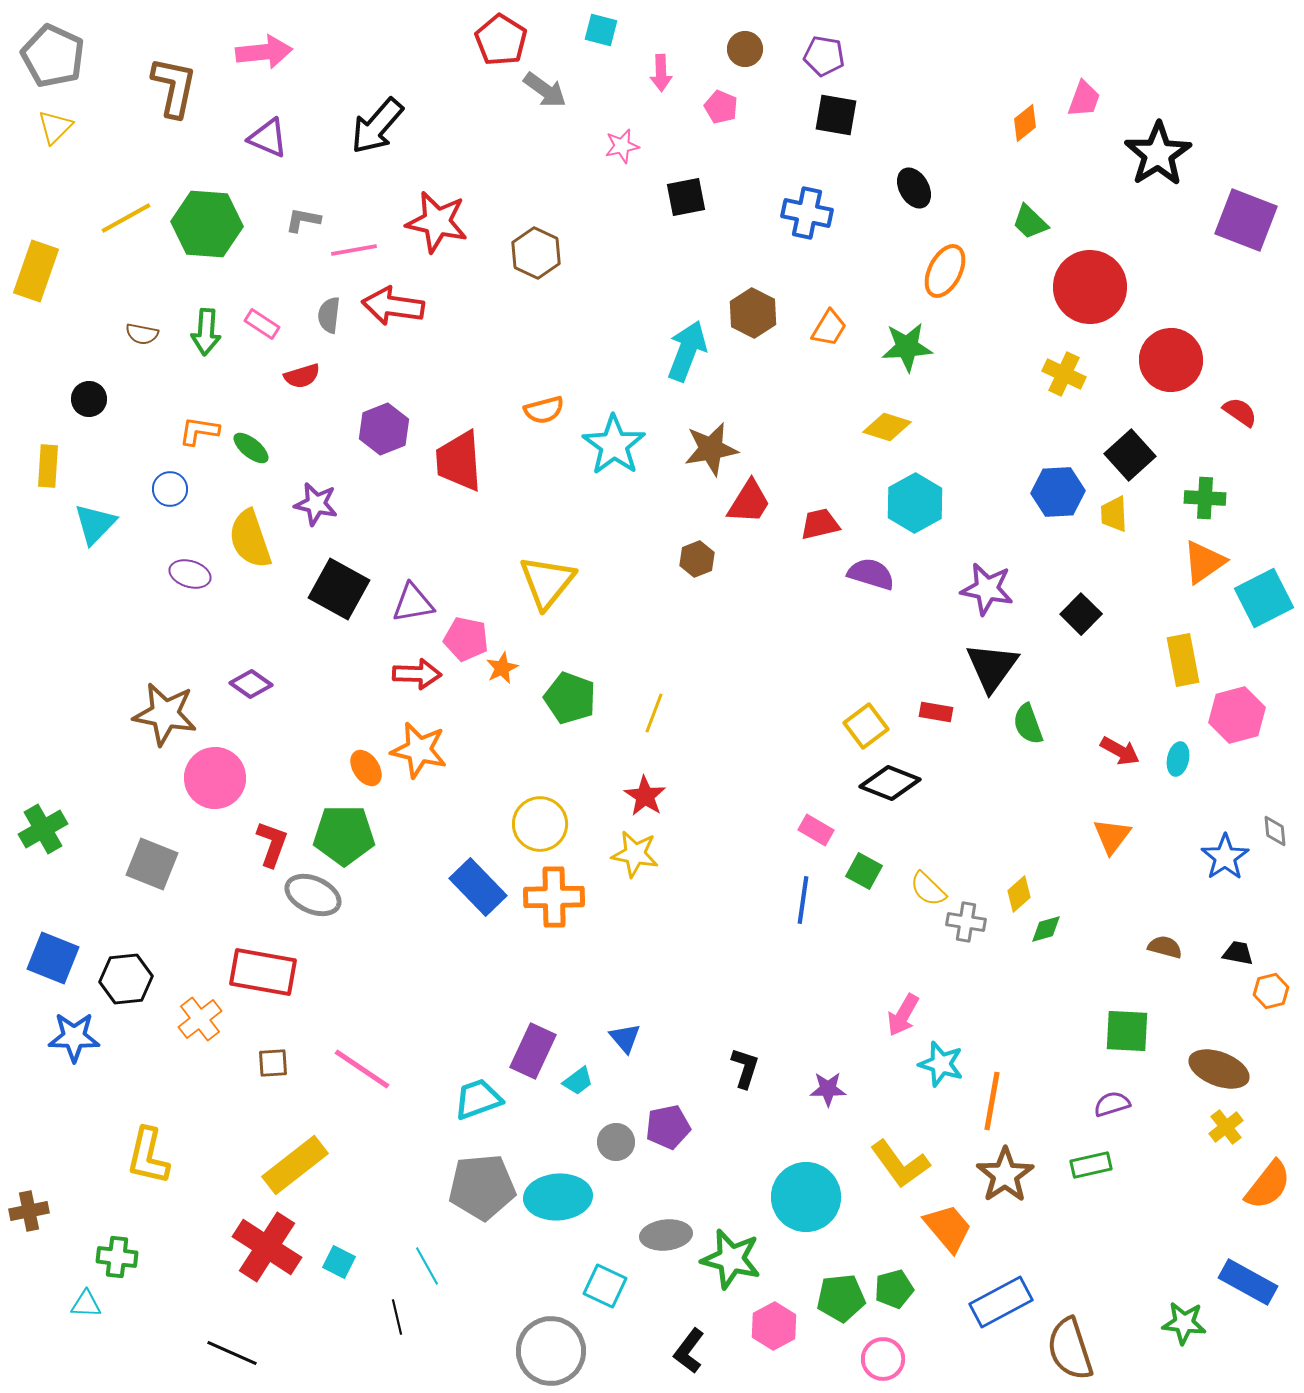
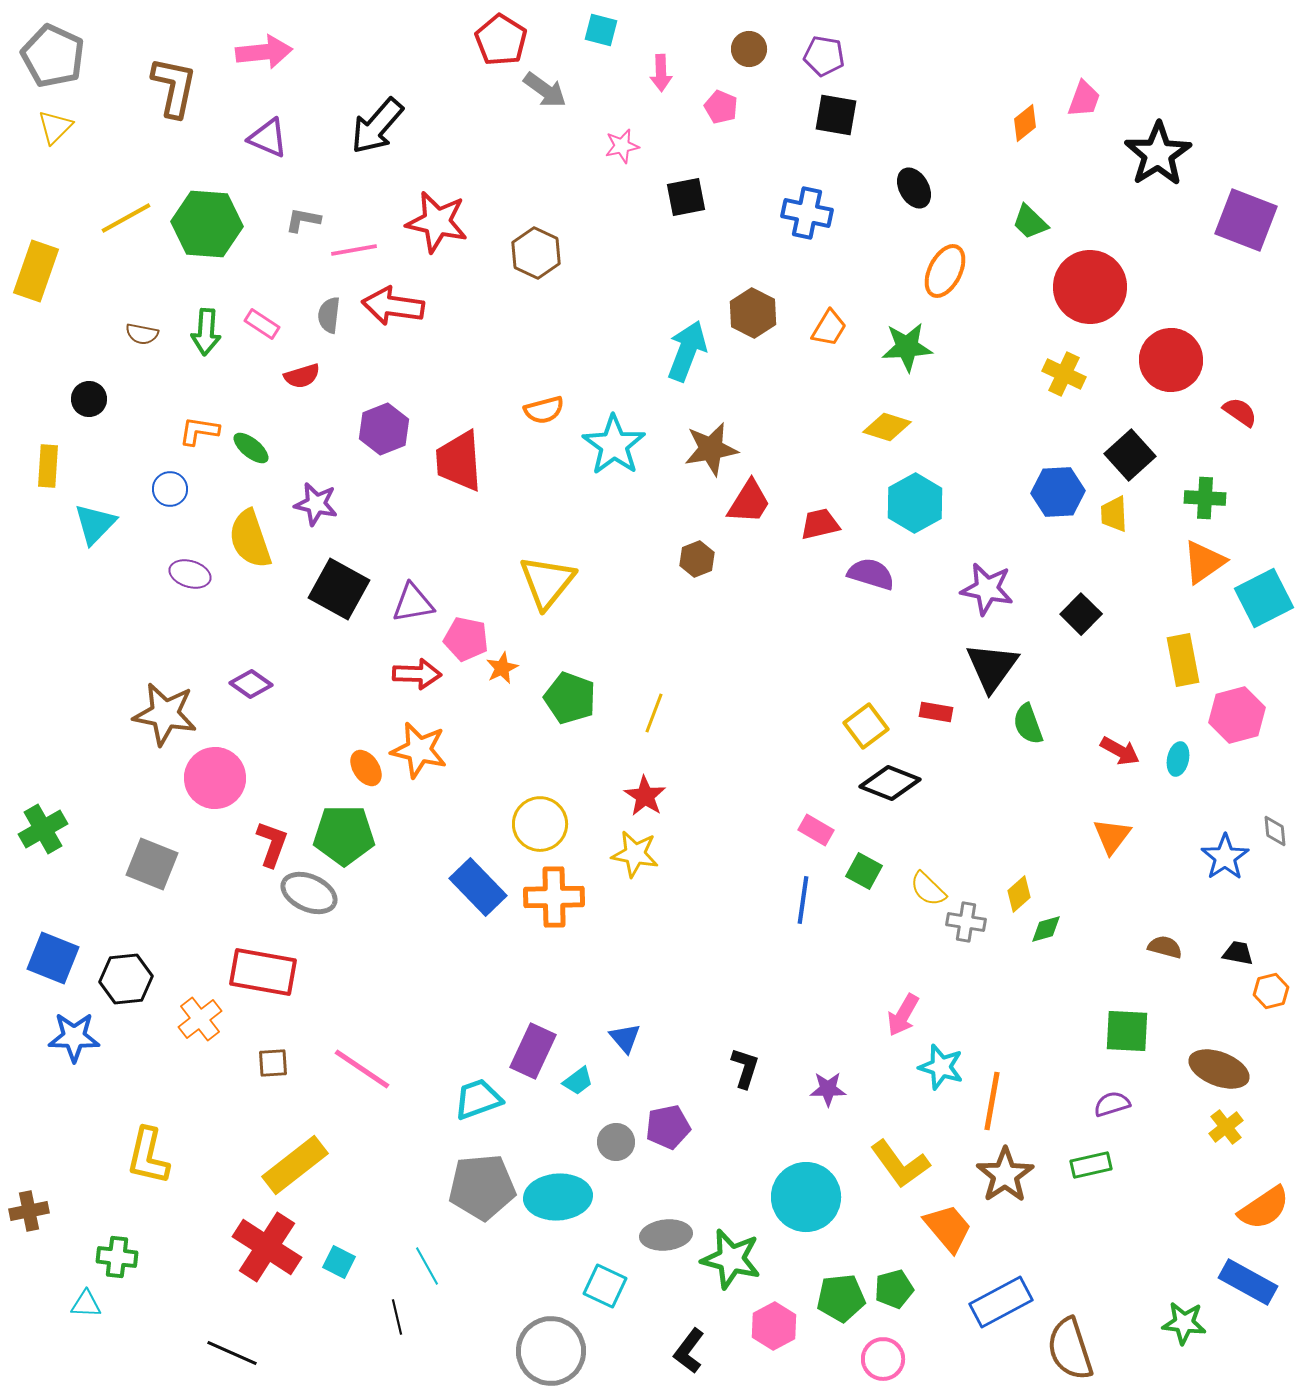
brown circle at (745, 49): moved 4 px right
gray ellipse at (313, 895): moved 4 px left, 2 px up
cyan star at (941, 1064): moved 3 px down
orange semicircle at (1268, 1185): moved 4 px left, 23 px down; rotated 18 degrees clockwise
